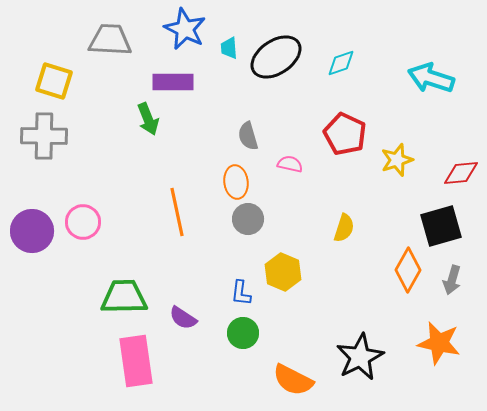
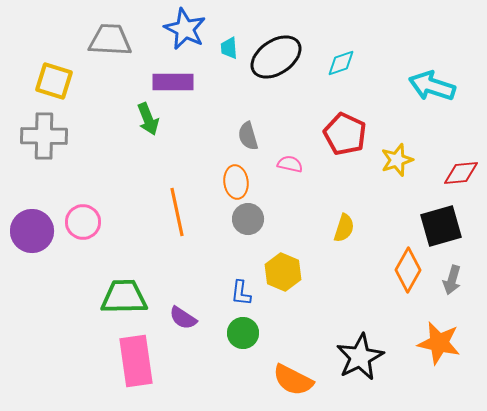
cyan arrow: moved 1 px right, 8 px down
